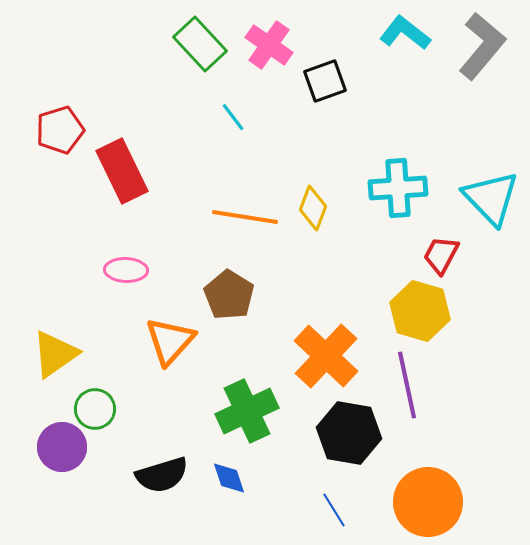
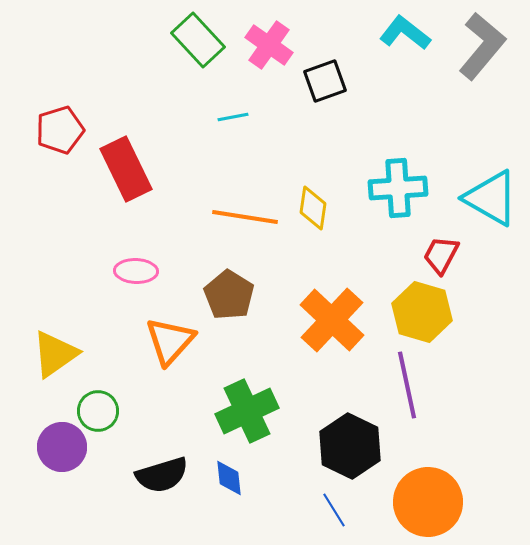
green rectangle: moved 2 px left, 4 px up
cyan line: rotated 64 degrees counterclockwise
red rectangle: moved 4 px right, 2 px up
cyan triangle: rotated 16 degrees counterclockwise
yellow diamond: rotated 12 degrees counterclockwise
pink ellipse: moved 10 px right, 1 px down
yellow hexagon: moved 2 px right, 1 px down
orange cross: moved 6 px right, 36 px up
green circle: moved 3 px right, 2 px down
black hexagon: moved 1 px right, 13 px down; rotated 16 degrees clockwise
blue diamond: rotated 12 degrees clockwise
